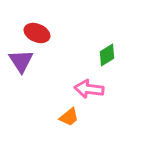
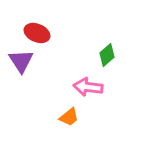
green diamond: rotated 10 degrees counterclockwise
pink arrow: moved 1 px left, 2 px up
